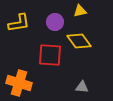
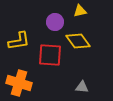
yellow L-shape: moved 18 px down
yellow diamond: moved 1 px left
